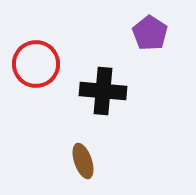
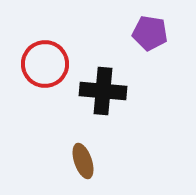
purple pentagon: rotated 24 degrees counterclockwise
red circle: moved 9 px right
